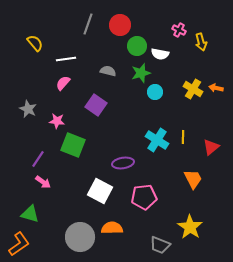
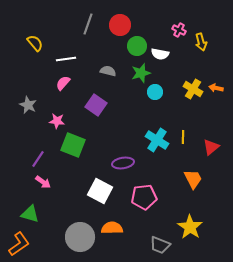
gray star: moved 4 px up
